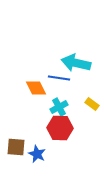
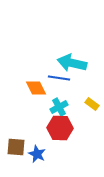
cyan arrow: moved 4 px left
